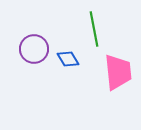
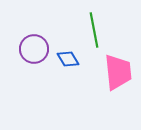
green line: moved 1 px down
